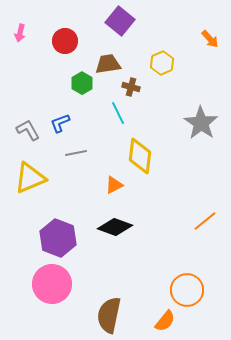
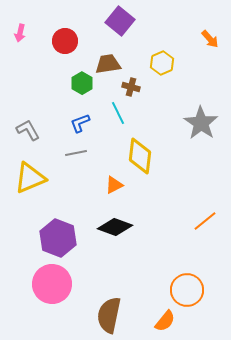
blue L-shape: moved 20 px right
